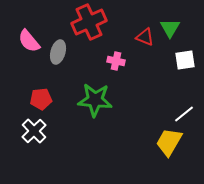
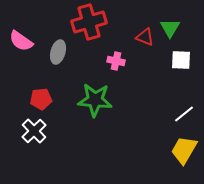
red cross: rotated 8 degrees clockwise
pink semicircle: moved 8 px left; rotated 15 degrees counterclockwise
white square: moved 4 px left; rotated 10 degrees clockwise
yellow trapezoid: moved 15 px right, 8 px down
